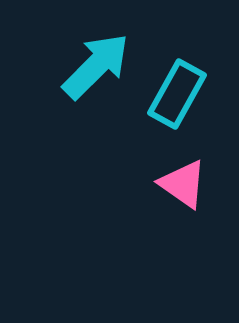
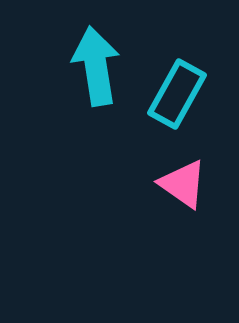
cyan arrow: rotated 54 degrees counterclockwise
